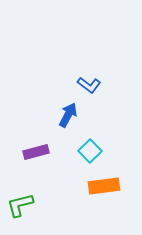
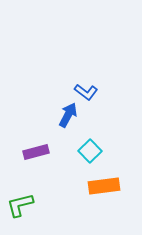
blue L-shape: moved 3 px left, 7 px down
